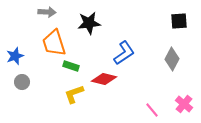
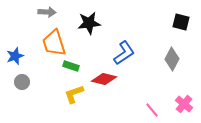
black square: moved 2 px right, 1 px down; rotated 18 degrees clockwise
